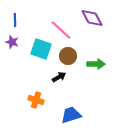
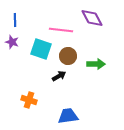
pink line: rotated 35 degrees counterclockwise
black arrow: moved 1 px up
orange cross: moved 7 px left
blue trapezoid: moved 3 px left, 1 px down; rotated 10 degrees clockwise
